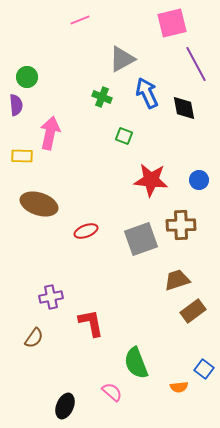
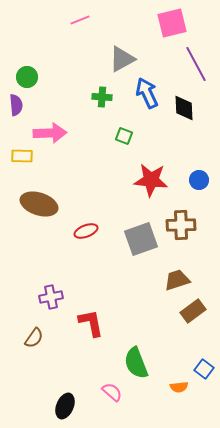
green cross: rotated 18 degrees counterclockwise
black diamond: rotated 8 degrees clockwise
pink arrow: rotated 76 degrees clockwise
